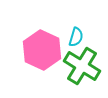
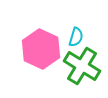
pink hexagon: moved 1 px left, 1 px up
